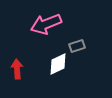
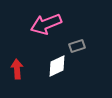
white diamond: moved 1 px left, 2 px down
